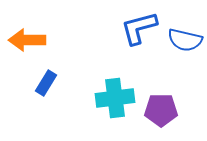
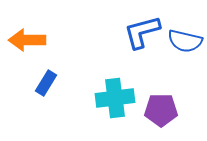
blue L-shape: moved 3 px right, 4 px down
blue semicircle: moved 1 px down
